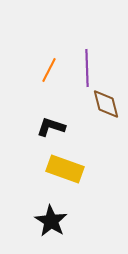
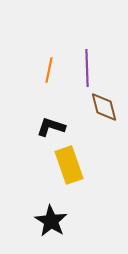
orange line: rotated 15 degrees counterclockwise
brown diamond: moved 2 px left, 3 px down
yellow rectangle: moved 4 px right, 4 px up; rotated 51 degrees clockwise
